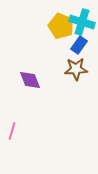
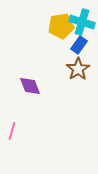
yellow pentagon: rotated 30 degrees counterclockwise
brown star: moved 2 px right; rotated 30 degrees counterclockwise
purple diamond: moved 6 px down
